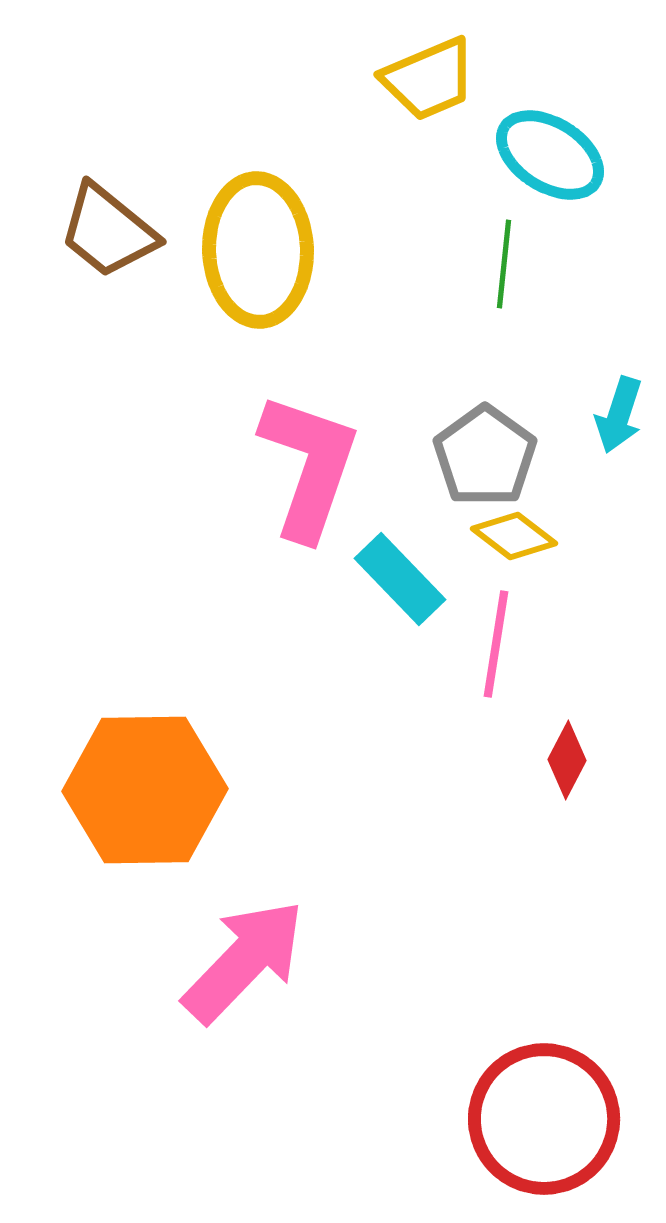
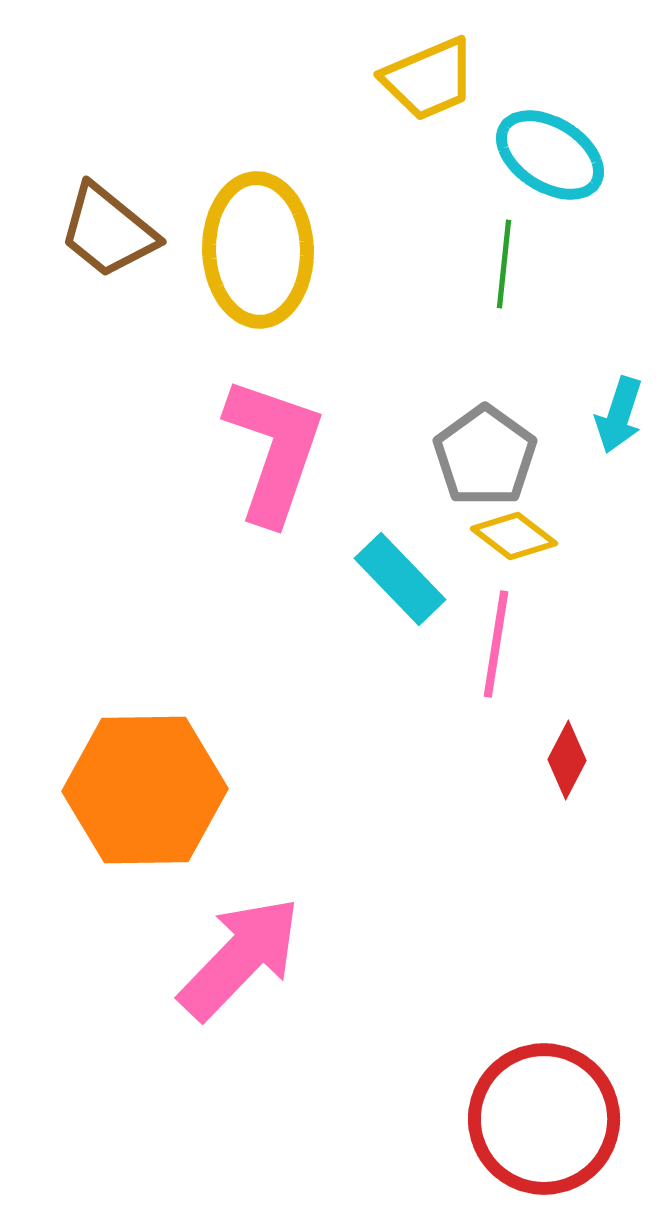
pink L-shape: moved 35 px left, 16 px up
pink arrow: moved 4 px left, 3 px up
